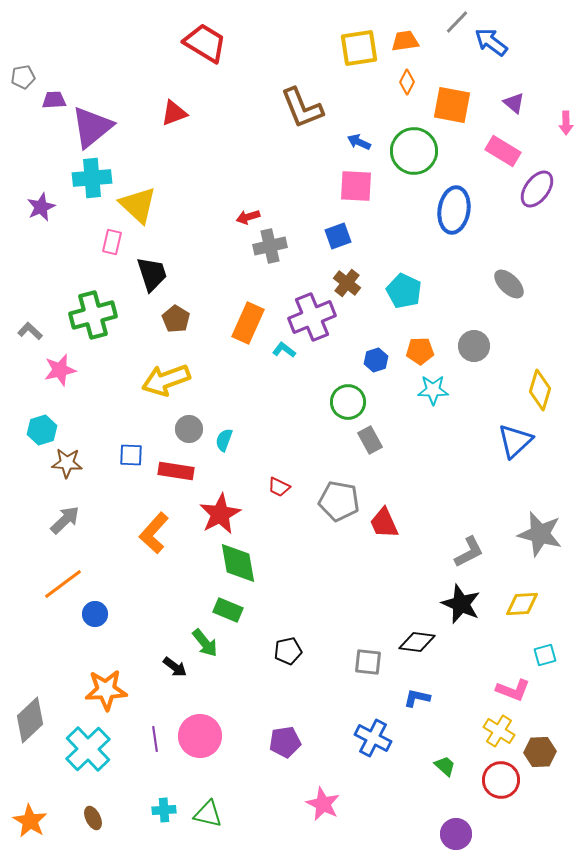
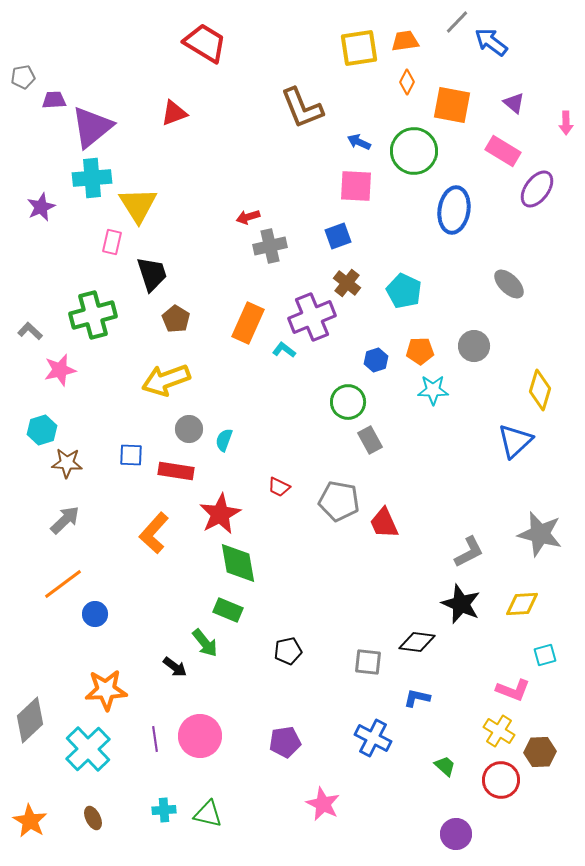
yellow triangle at (138, 205): rotated 15 degrees clockwise
